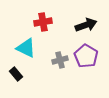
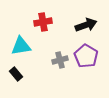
cyan triangle: moved 5 px left, 2 px up; rotated 35 degrees counterclockwise
